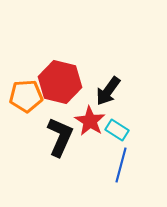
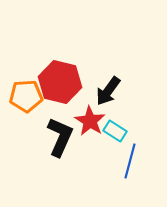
cyan rectangle: moved 2 px left, 1 px down
blue line: moved 9 px right, 4 px up
